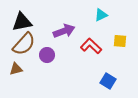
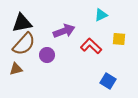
black triangle: moved 1 px down
yellow square: moved 1 px left, 2 px up
